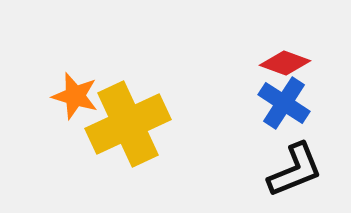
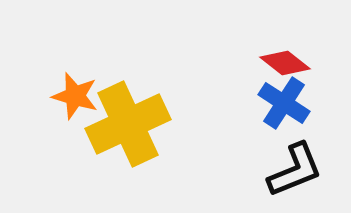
red diamond: rotated 18 degrees clockwise
